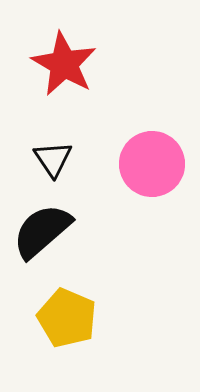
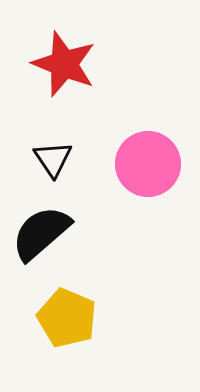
red star: rotated 8 degrees counterclockwise
pink circle: moved 4 px left
black semicircle: moved 1 px left, 2 px down
